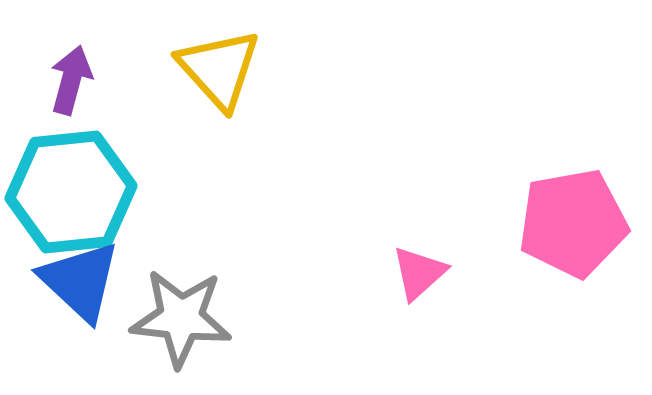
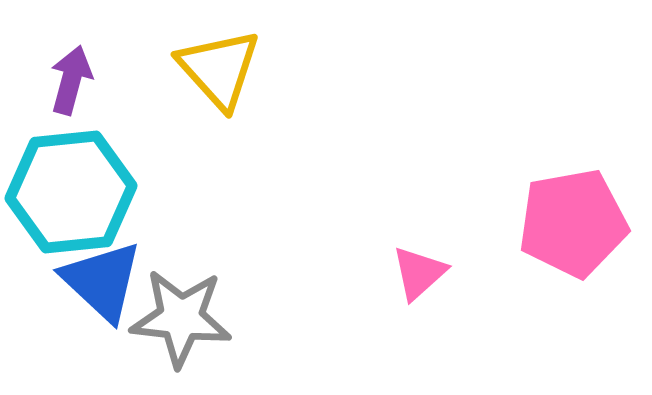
blue triangle: moved 22 px right
